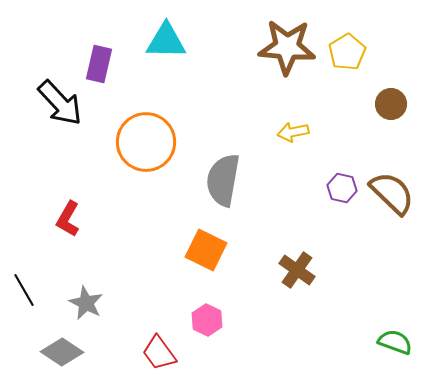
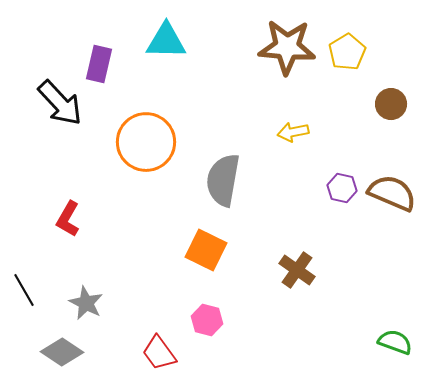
brown semicircle: rotated 21 degrees counterclockwise
pink hexagon: rotated 12 degrees counterclockwise
